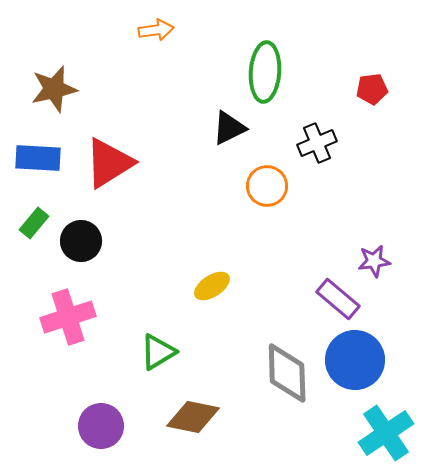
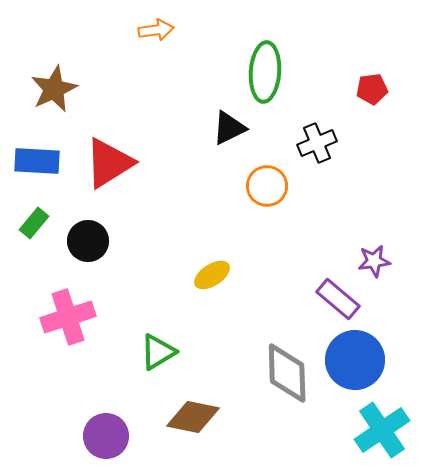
brown star: rotated 12 degrees counterclockwise
blue rectangle: moved 1 px left, 3 px down
black circle: moved 7 px right
yellow ellipse: moved 11 px up
purple circle: moved 5 px right, 10 px down
cyan cross: moved 4 px left, 3 px up
